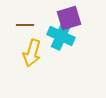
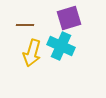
cyan cross: moved 10 px down
